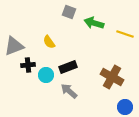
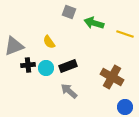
black rectangle: moved 1 px up
cyan circle: moved 7 px up
